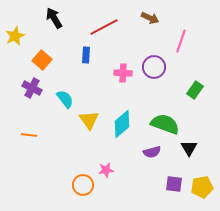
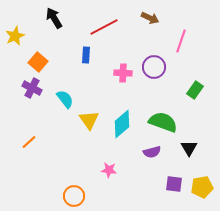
orange square: moved 4 px left, 2 px down
green semicircle: moved 2 px left, 2 px up
orange line: moved 7 px down; rotated 49 degrees counterclockwise
pink star: moved 3 px right; rotated 14 degrees clockwise
orange circle: moved 9 px left, 11 px down
